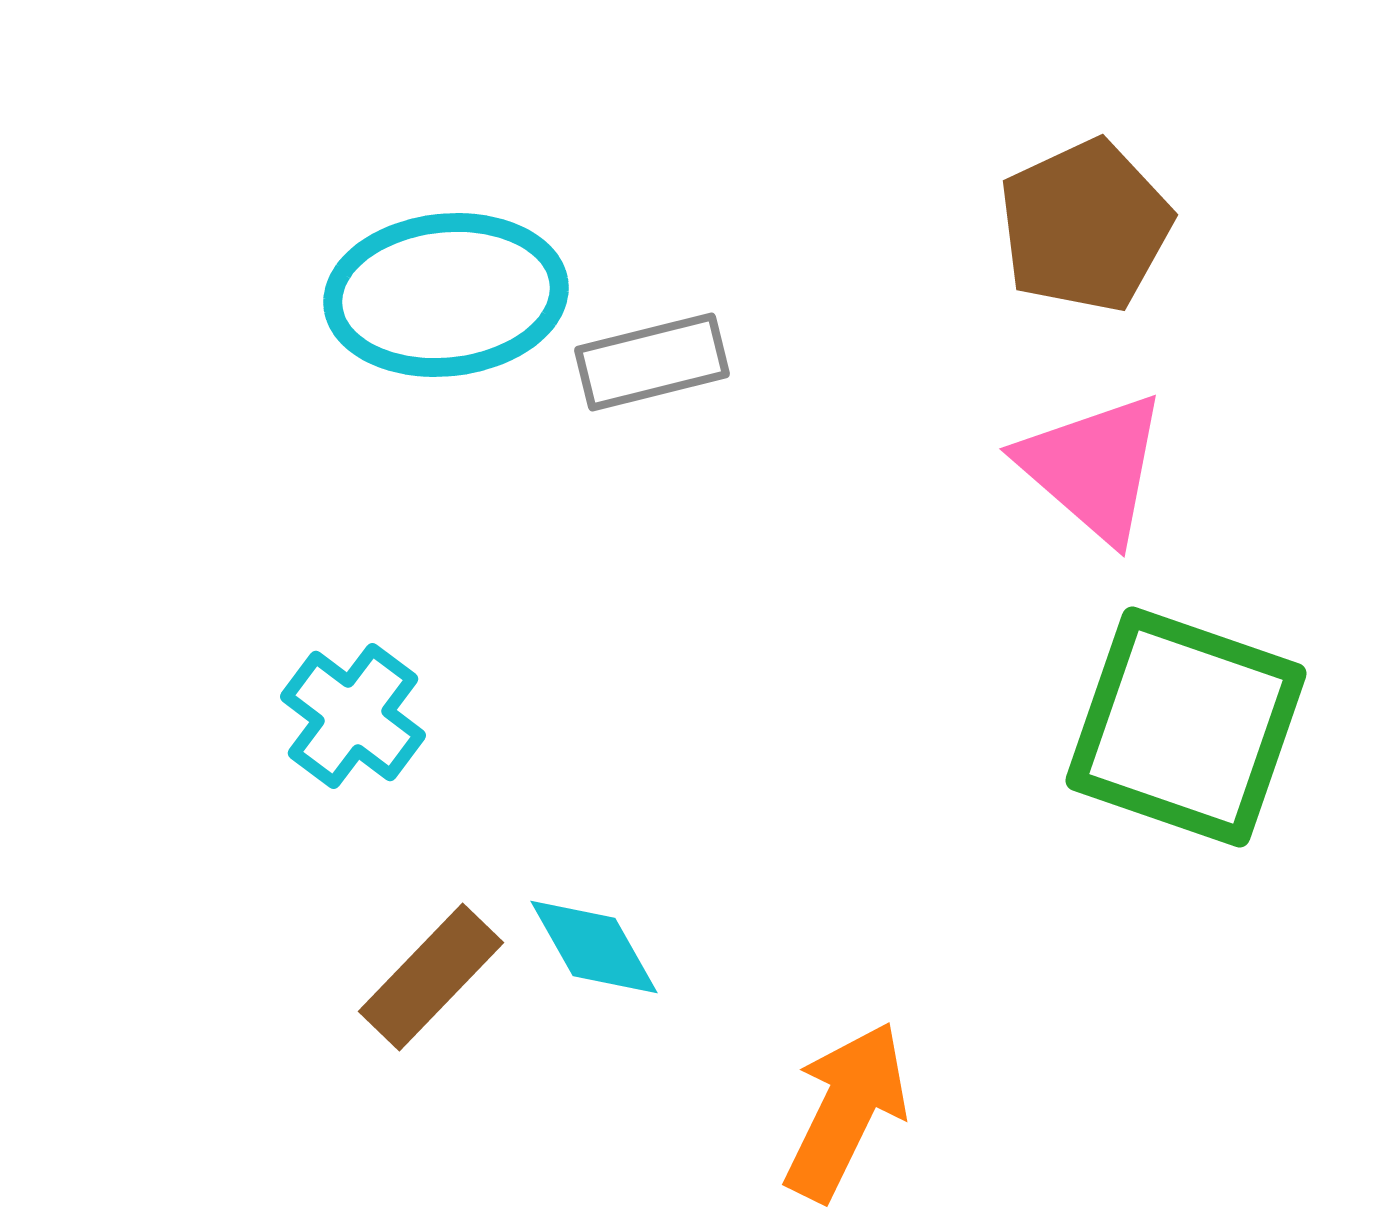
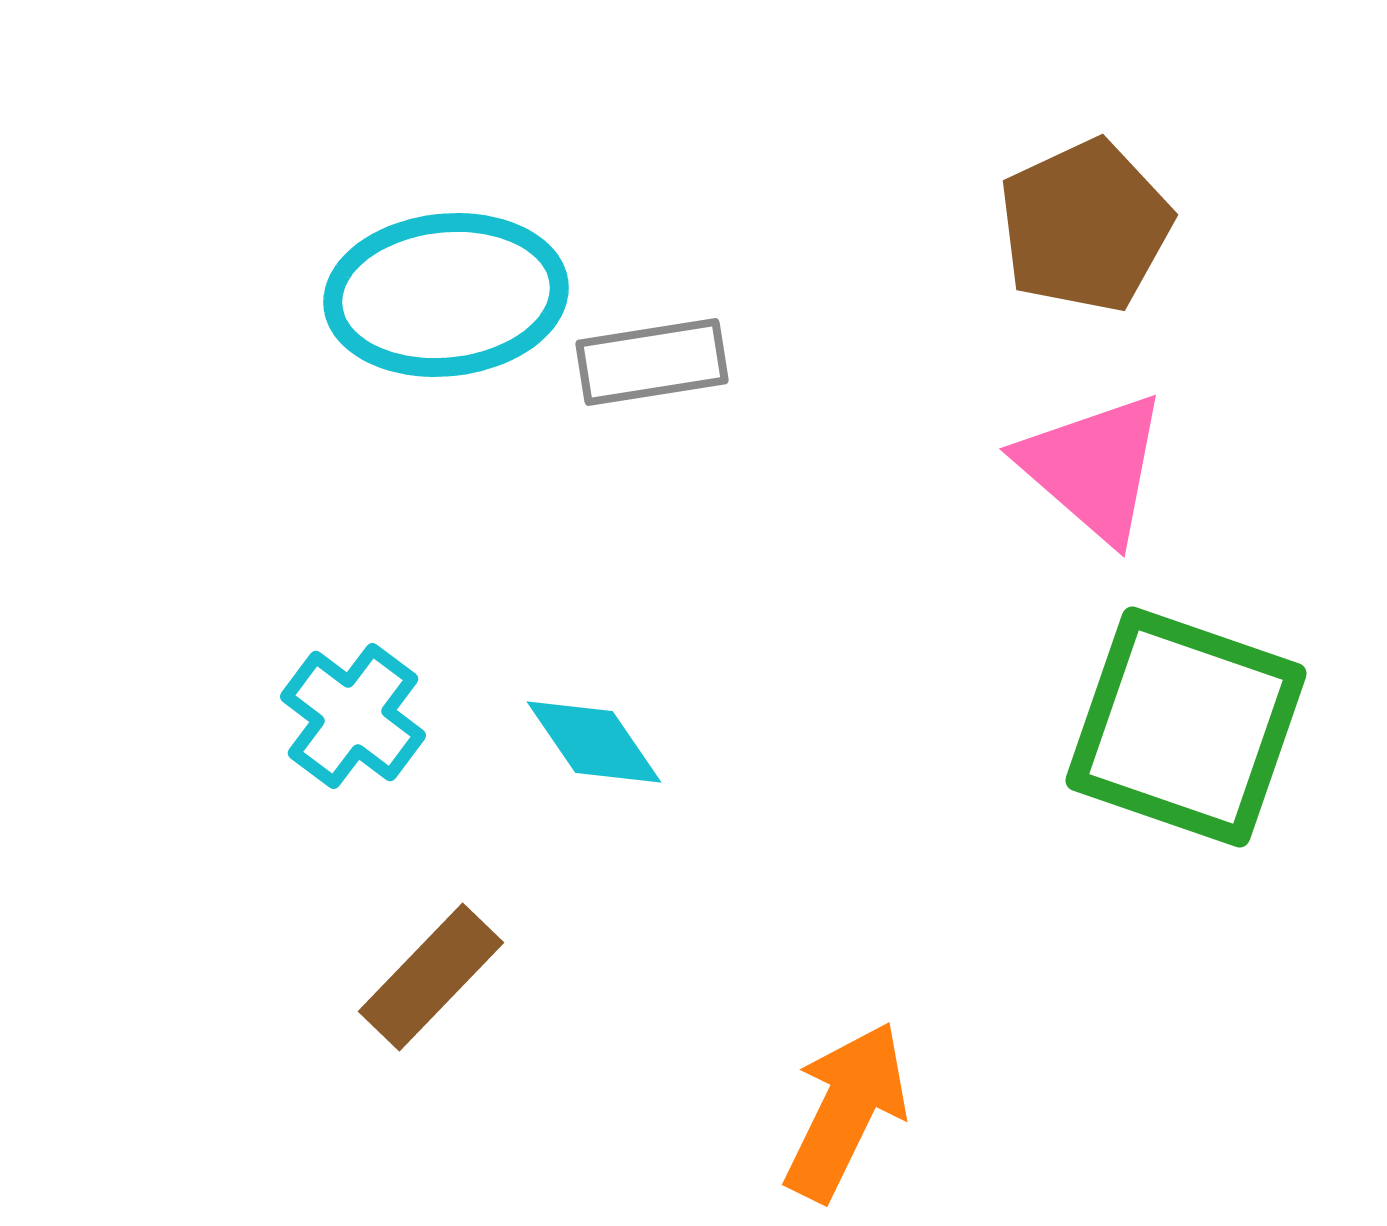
gray rectangle: rotated 5 degrees clockwise
cyan diamond: moved 205 px up; rotated 5 degrees counterclockwise
